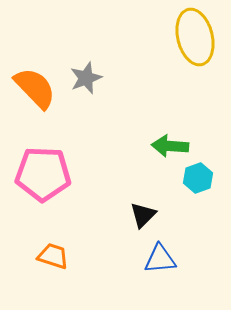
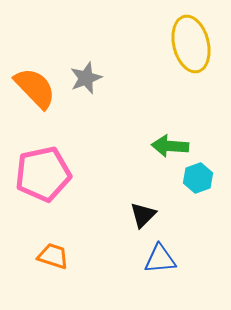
yellow ellipse: moved 4 px left, 7 px down
pink pentagon: rotated 14 degrees counterclockwise
